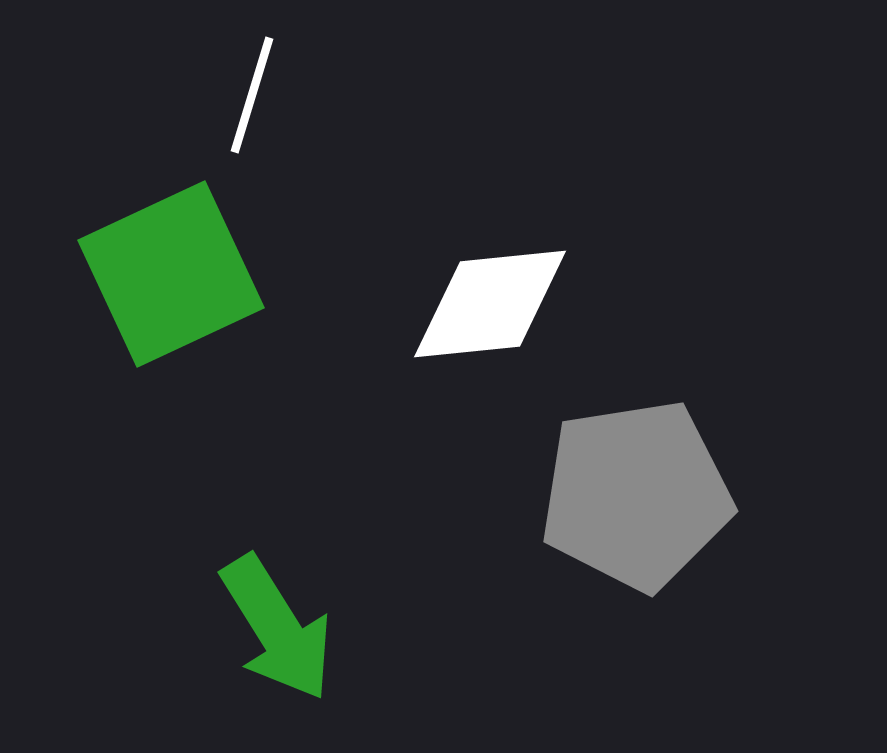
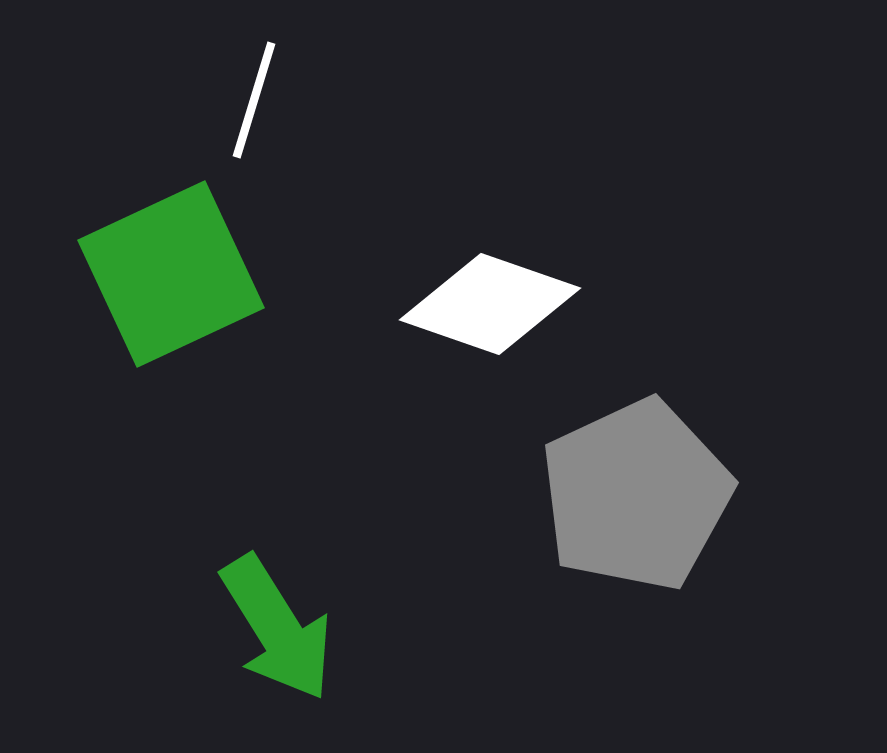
white line: moved 2 px right, 5 px down
white diamond: rotated 25 degrees clockwise
gray pentagon: rotated 16 degrees counterclockwise
